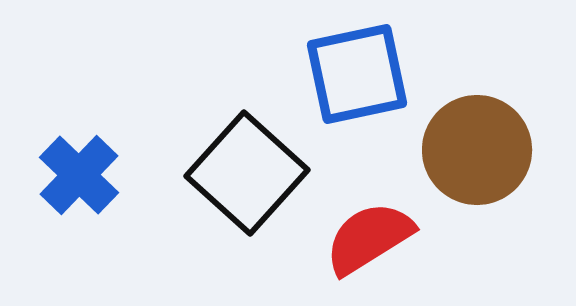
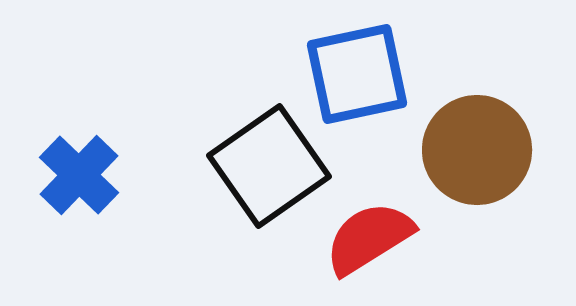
black square: moved 22 px right, 7 px up; rotated 13 degrees clockwise
